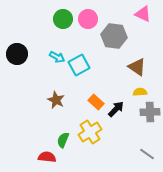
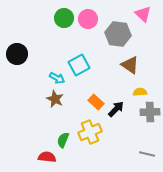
pink triangle: rotated 18 degrees clockwise
green circle: moved 1 px right, 1 px up
gray hexagon: moved 4 px right, 2 px up
cyan arrow: moved 21 px down
brown triangle: moved 7 px left, 2 px up
brown star: moved 1 px left, 1 px up
yellow cross: rotated 10 degrees clockwise
gray line: rotated 21 degrees counterclockwise
